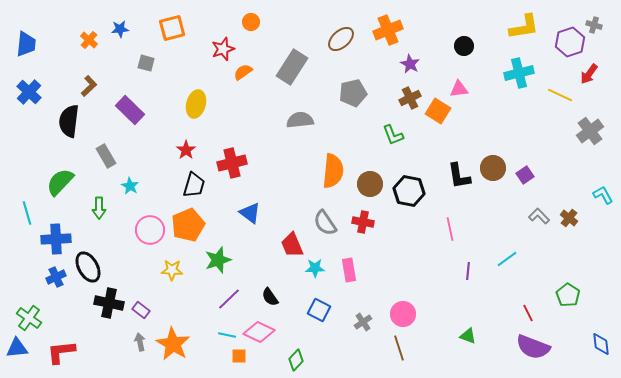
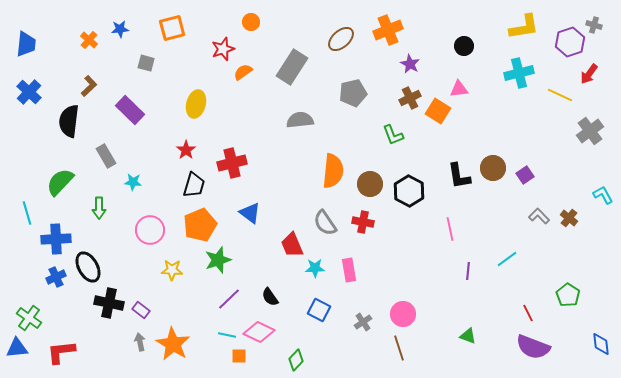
cyan star at (130, 186): moved 3 px right, 4 px up; rotated 24 degrees counterclockwise
black hexagon at (409, 191): rotated 16 degrees clockwise
orange pentagon at (188, 225): moved 12 px right
